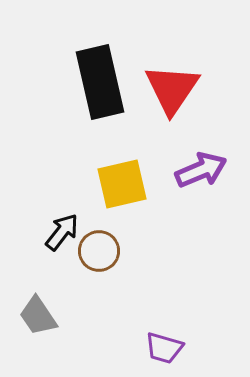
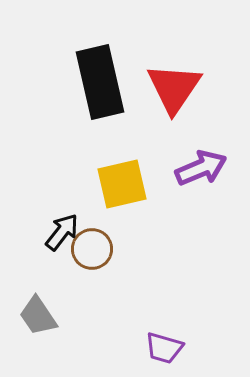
red triangle: moved 2 px right, 1 px up
purple arrow: moved 2 px up
brown circle: moved 7 px left, 2 px up
